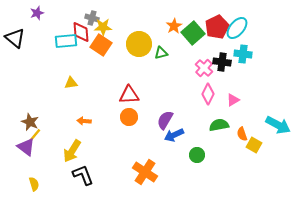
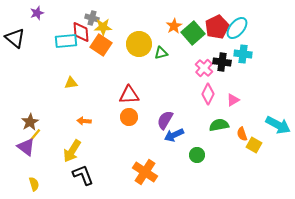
brown star: rotated 18 degrees clockwise
